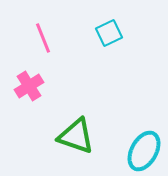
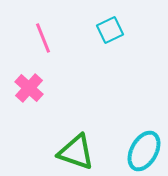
cyan square: moved 1 px right, 3 px up
pink cross: moved 2 px down; rotated 16 degrees counterclockwise
green triangle: moved 16 px down
